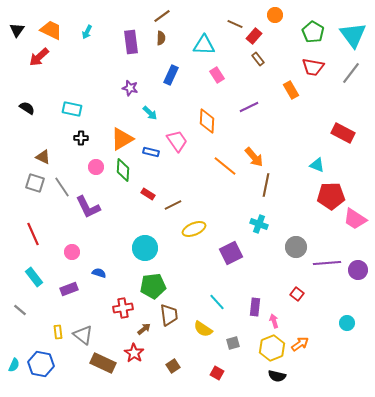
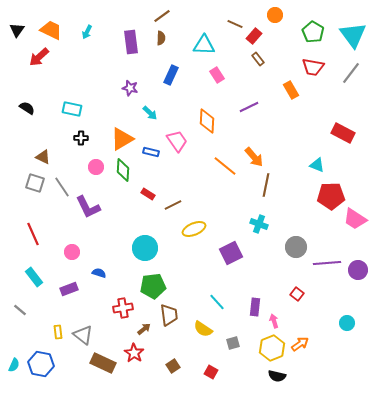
red square at (217, 373): moved 6 px left, 1 px up
